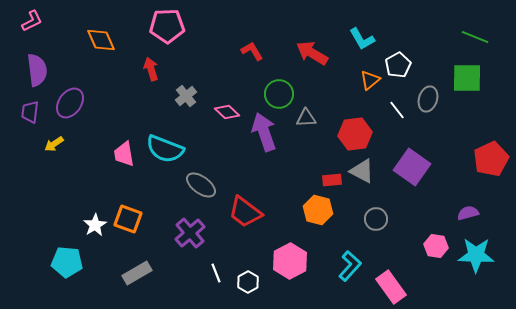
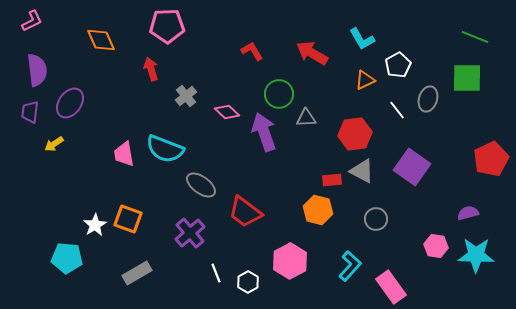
orange triangle at (370, 80): moved 5 px left; rotated 15 degrees clockwise
cyan pentagon at (67, 262): moved 4 px up
